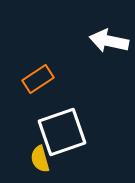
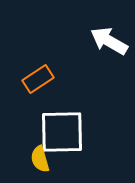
white arrow: rotated 18 degrees clockwise
white square: rotated 18 degrees clockwise
